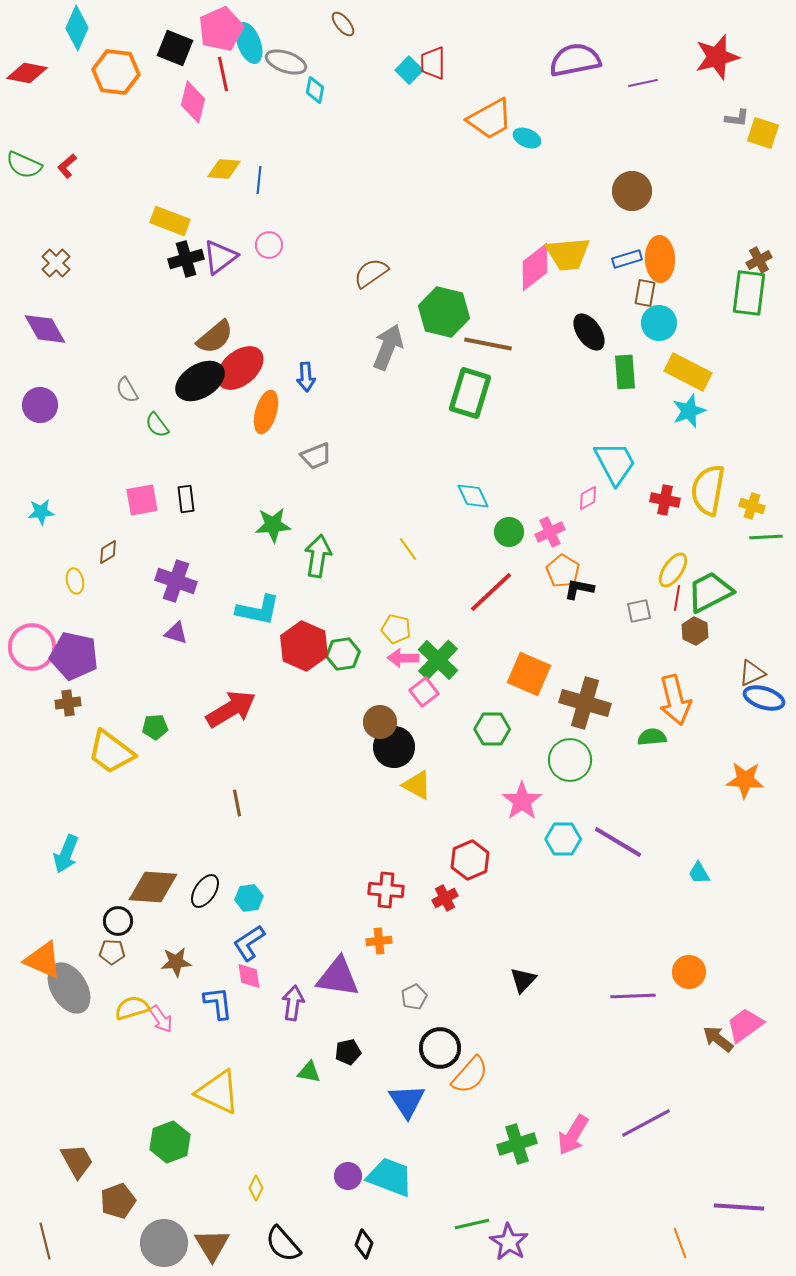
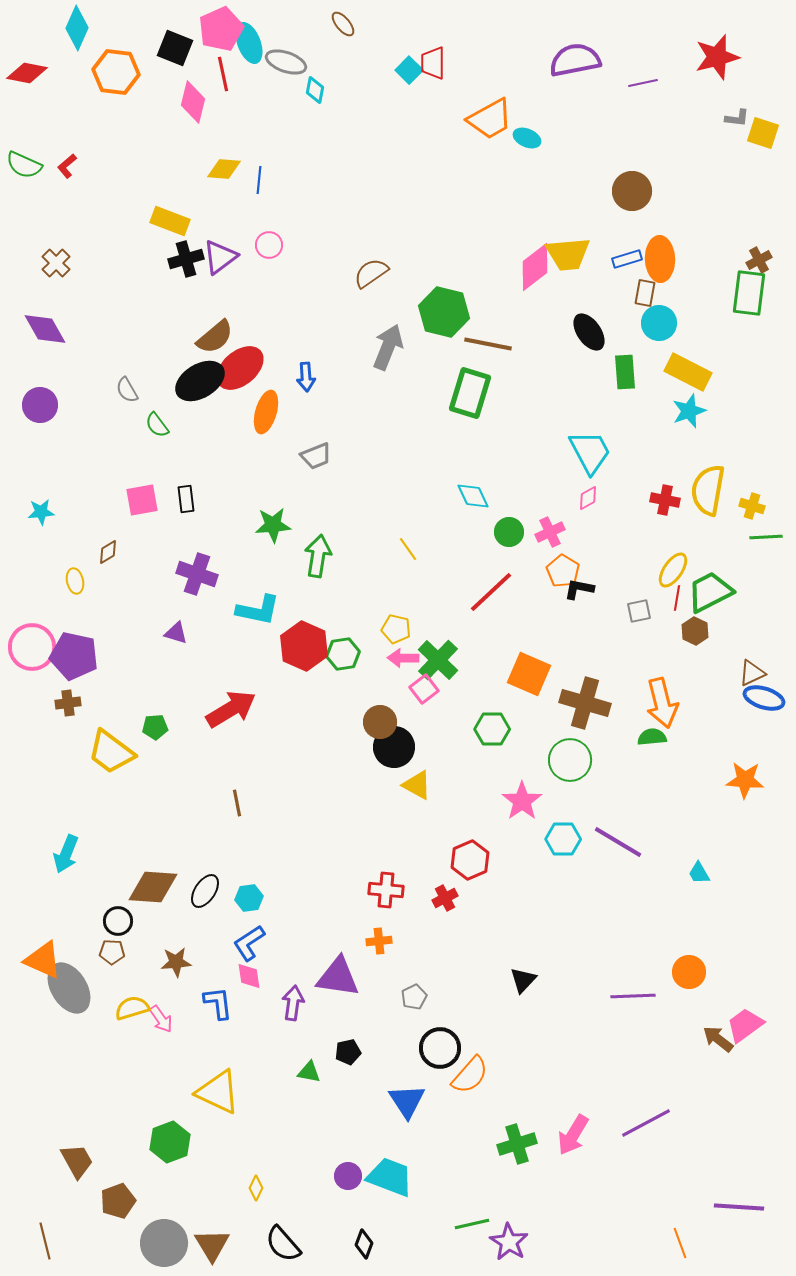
cyan trapezoid at (615, 463): moved 25 px left, 11 px up
purple cross at (176, 581): moved 21 px right, 7 px up
pink square at (424, 692): moved 3 px up
orange arrow at (675, 700): moved 13 px left, 3 px down
